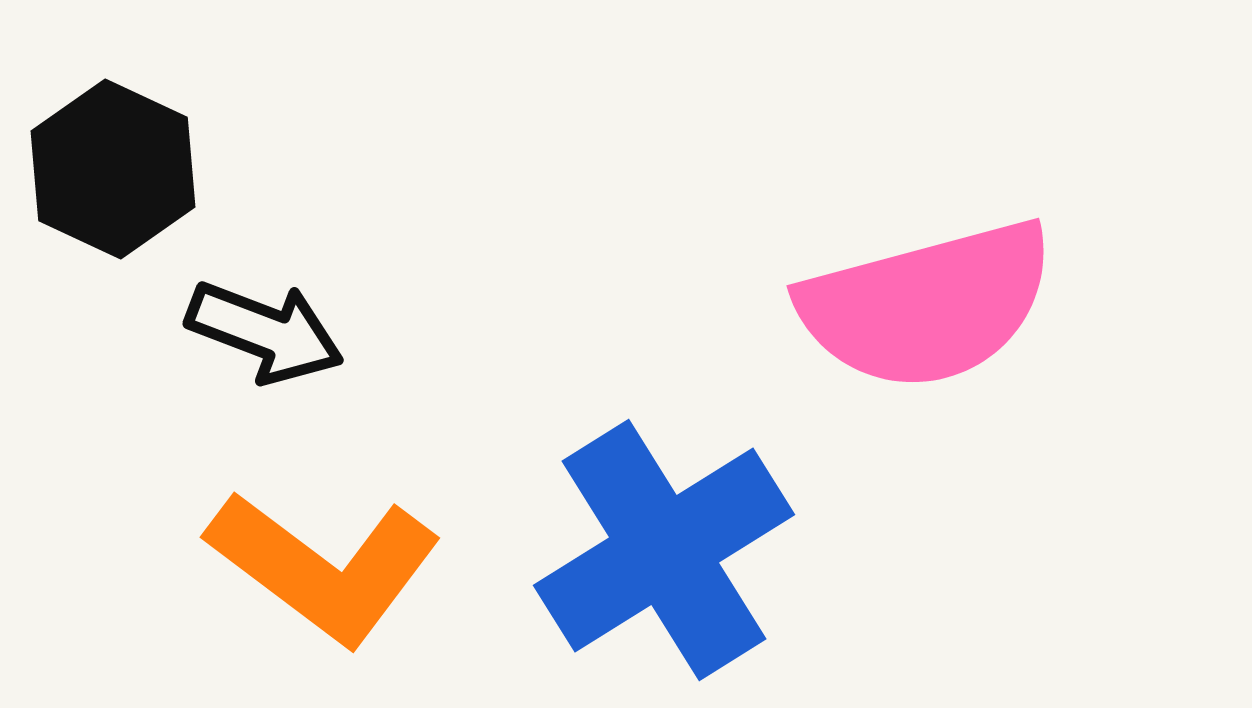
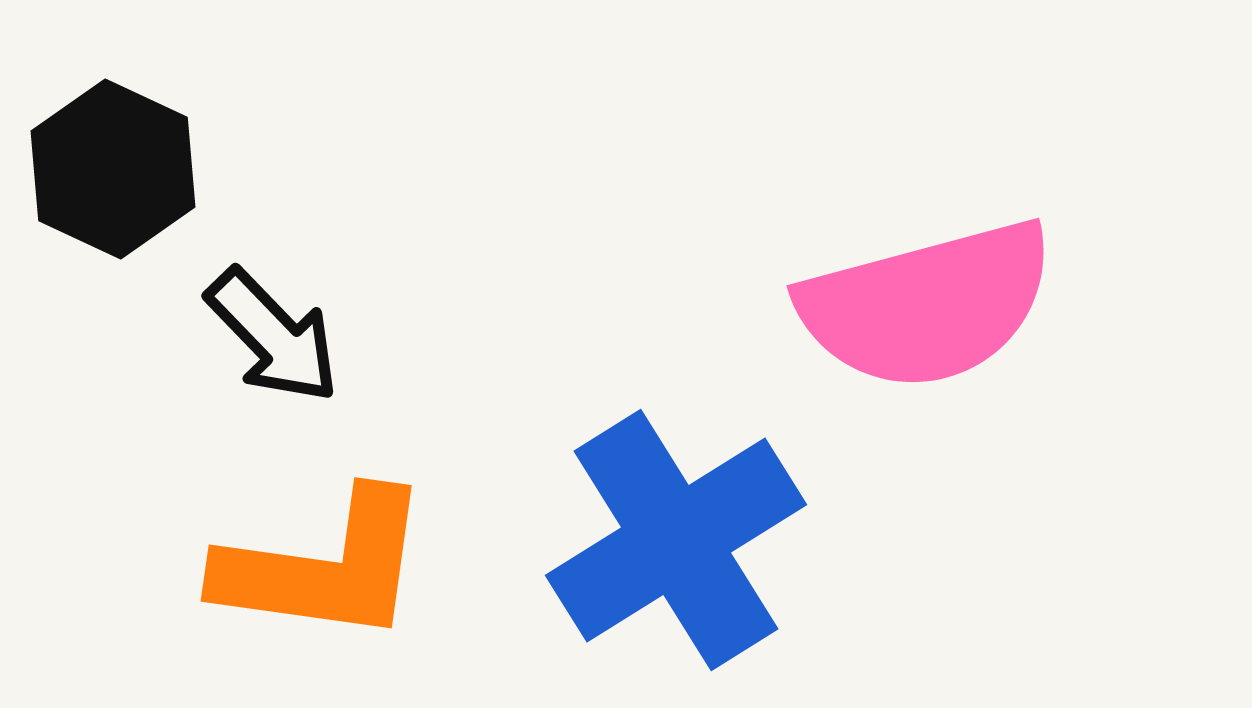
black arrow: moved 8 px right, 4 px down; rotated 25 degrees clockwise
blue cross: moved 12 px right, 10 px up
orange L-shape: rotated 29 degrees counterclockwise
